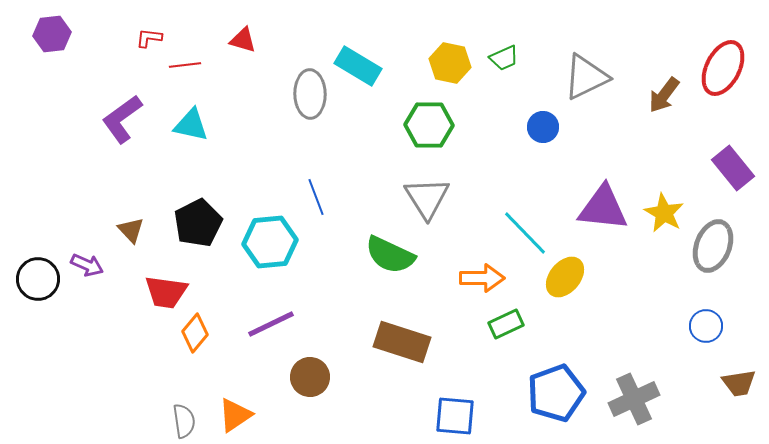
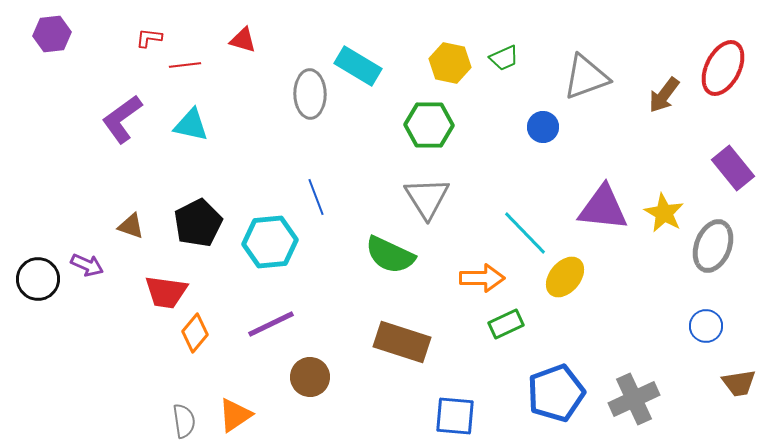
gray triangle at (586, 77): rotated 6 degrees clockwise
brown triangle at (131, 230): moved 4 px up; rotated 28 degrees counterclockwise
